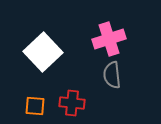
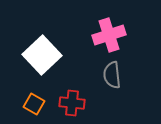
pink cross: moved 4 px up
white square: moved 1 px left, 3 px down
orange square: moved 1 px left, 2 px up; rotated 25 degrees clockwise
